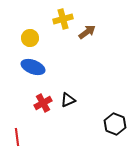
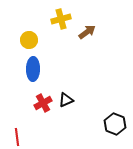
yellow cross: moved 2 px left
yellow circle: moved 1 px left, 2 px down
blue ellipse: moved 2 px down; rotated 70 degrees clockwise
black triangle: moved 2 px left
